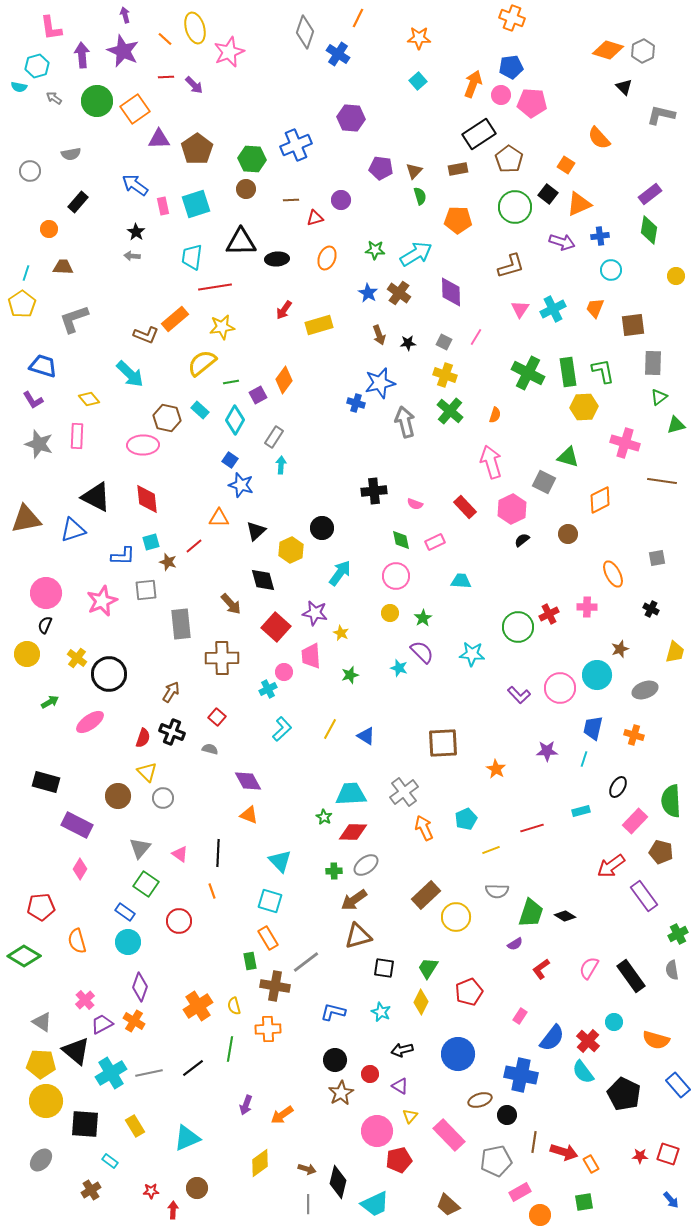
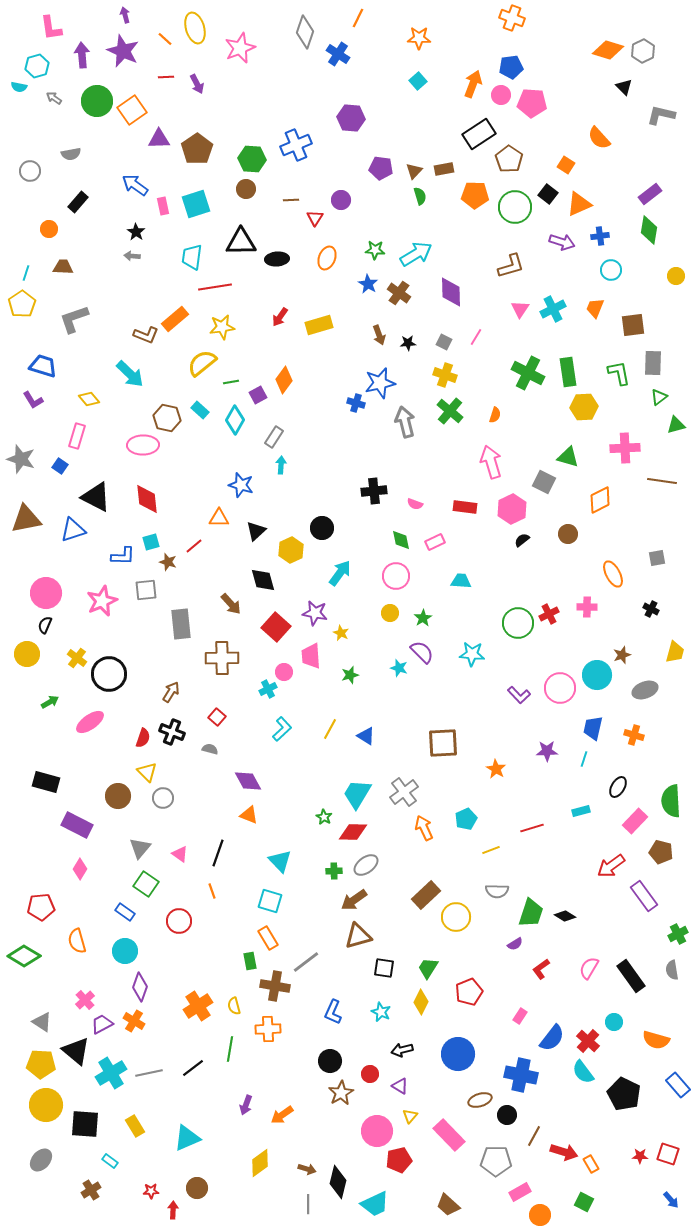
pink star at (229, 52): moved 11 px right, 4 px up
purple arrow at (194, 85): moved 3 px right, 1 px up; rotated 18 degrees clockwise
orange square at (135, 109): moved 3 px left, 1 px down
brown rectangle at (458, 169): moved 14 px left
red triangle at (315, 218): rotated 42 degrees counterclockwise
orange pentagon at (458, 220): moved 17 px right, 25 px up
blue star at (368, 293): moved 9 px up
red arrow at (284, 310): moved 4 px left, 7 px down
green L-shape at (603, 371): moved 16 px right, 2 px down
pink rectangle at (77, 436): rotated 15 degrees clockwise
pink cross at (625, 443): moved 5 px down; rotated 20 degrees counterclockwise
gray star at (39, 444): moved 18 px left, 15 px down
blue square at (230, 460): moved 170 px left, 6 px down
red rectangle at (465, 507): rotated 40 degrees counterclockwise
green circle at (518, 627): moved 4 px up
brown star at (620, 649): moved 2 px right, 6 px down
cyan trapezoid at (351, 794): moved 6 px right; rotated 56 degrees counterclockwise
black line at (218, 853): rotated 16 degrees clockwise
cyan circle at (128, 942): moved 3 px left, 9 px down
blue L-shape at (333, 1012): rotated 80 degrees counterclockwise
black circle at (335, 1060): moved 5 px left, 1 px down
yellow circle at (46, 1101): moved 4 px down
brown line at (534, 1142): moved 6 px up; rotated 20 degrees clockwise
gray pentagon at (496, 1161): rotated 12 degrees clockwise
green square at (584, 1202): rotated 36 degrees clockwise
